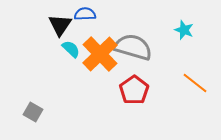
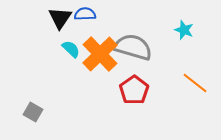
black triangle: moved 7 px up
